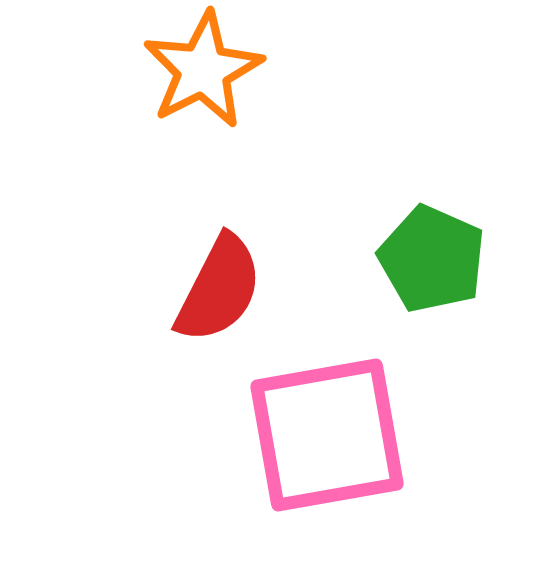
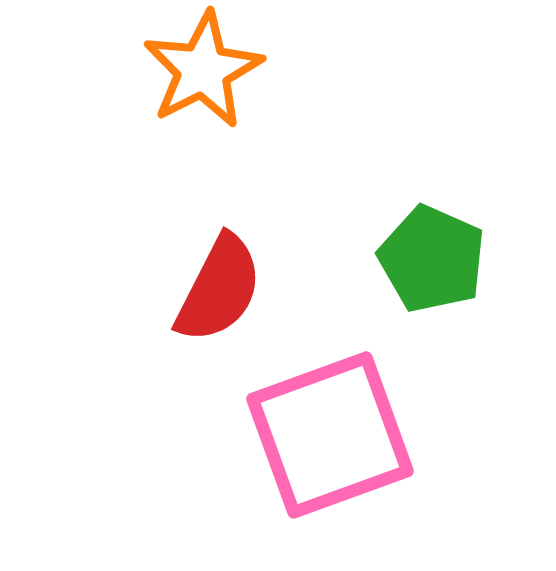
pink square: moved 3 px right; rotated 10 degrees counterclockwise
